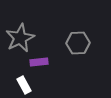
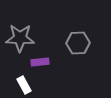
gray star: rotated 28 degrees clockwise
purple rectangle: moved 1 px right
